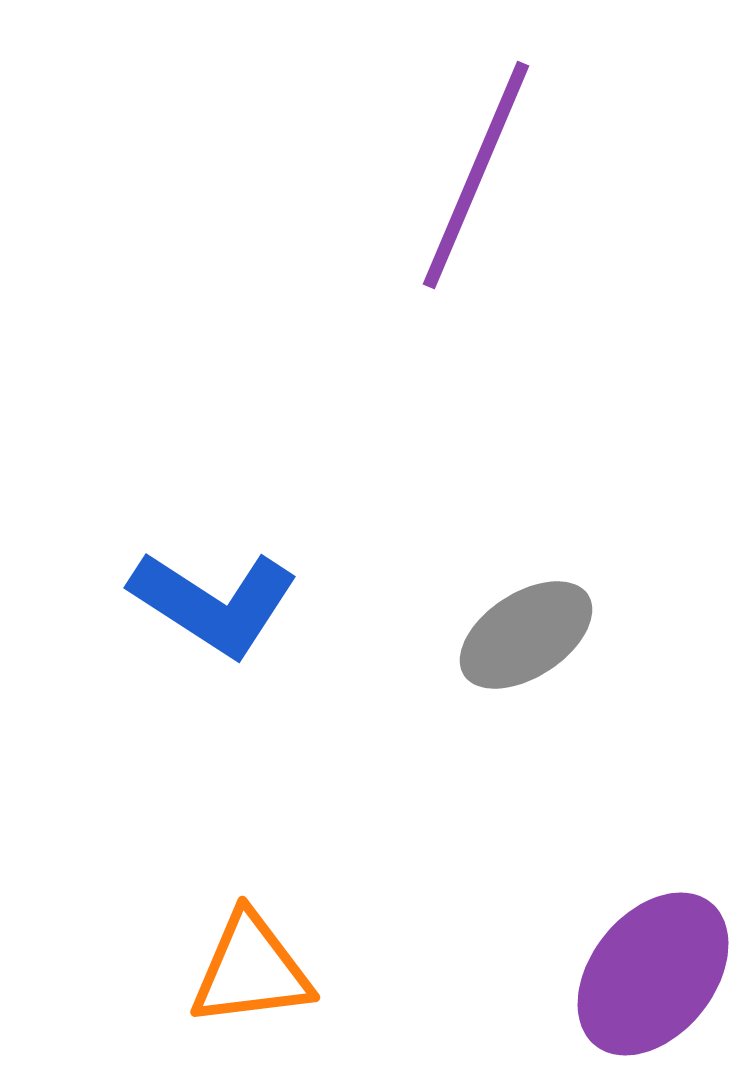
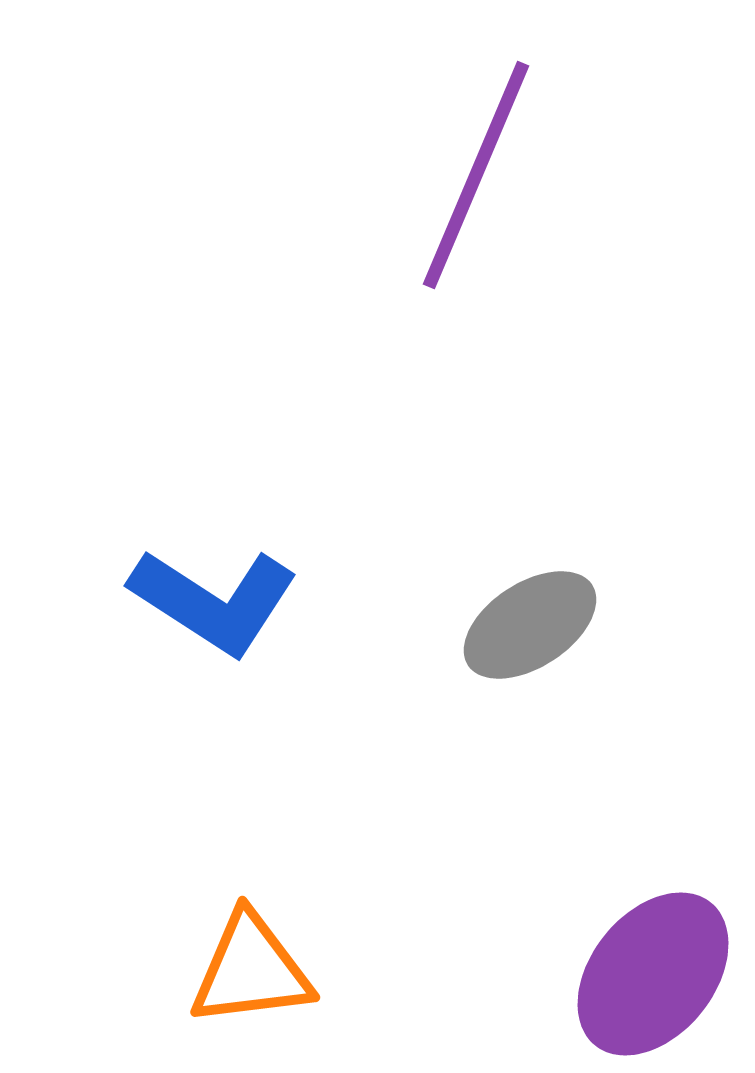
blue L-shape: moved 2 px up
gray ellipse: moved 4 px right, 10 px up
